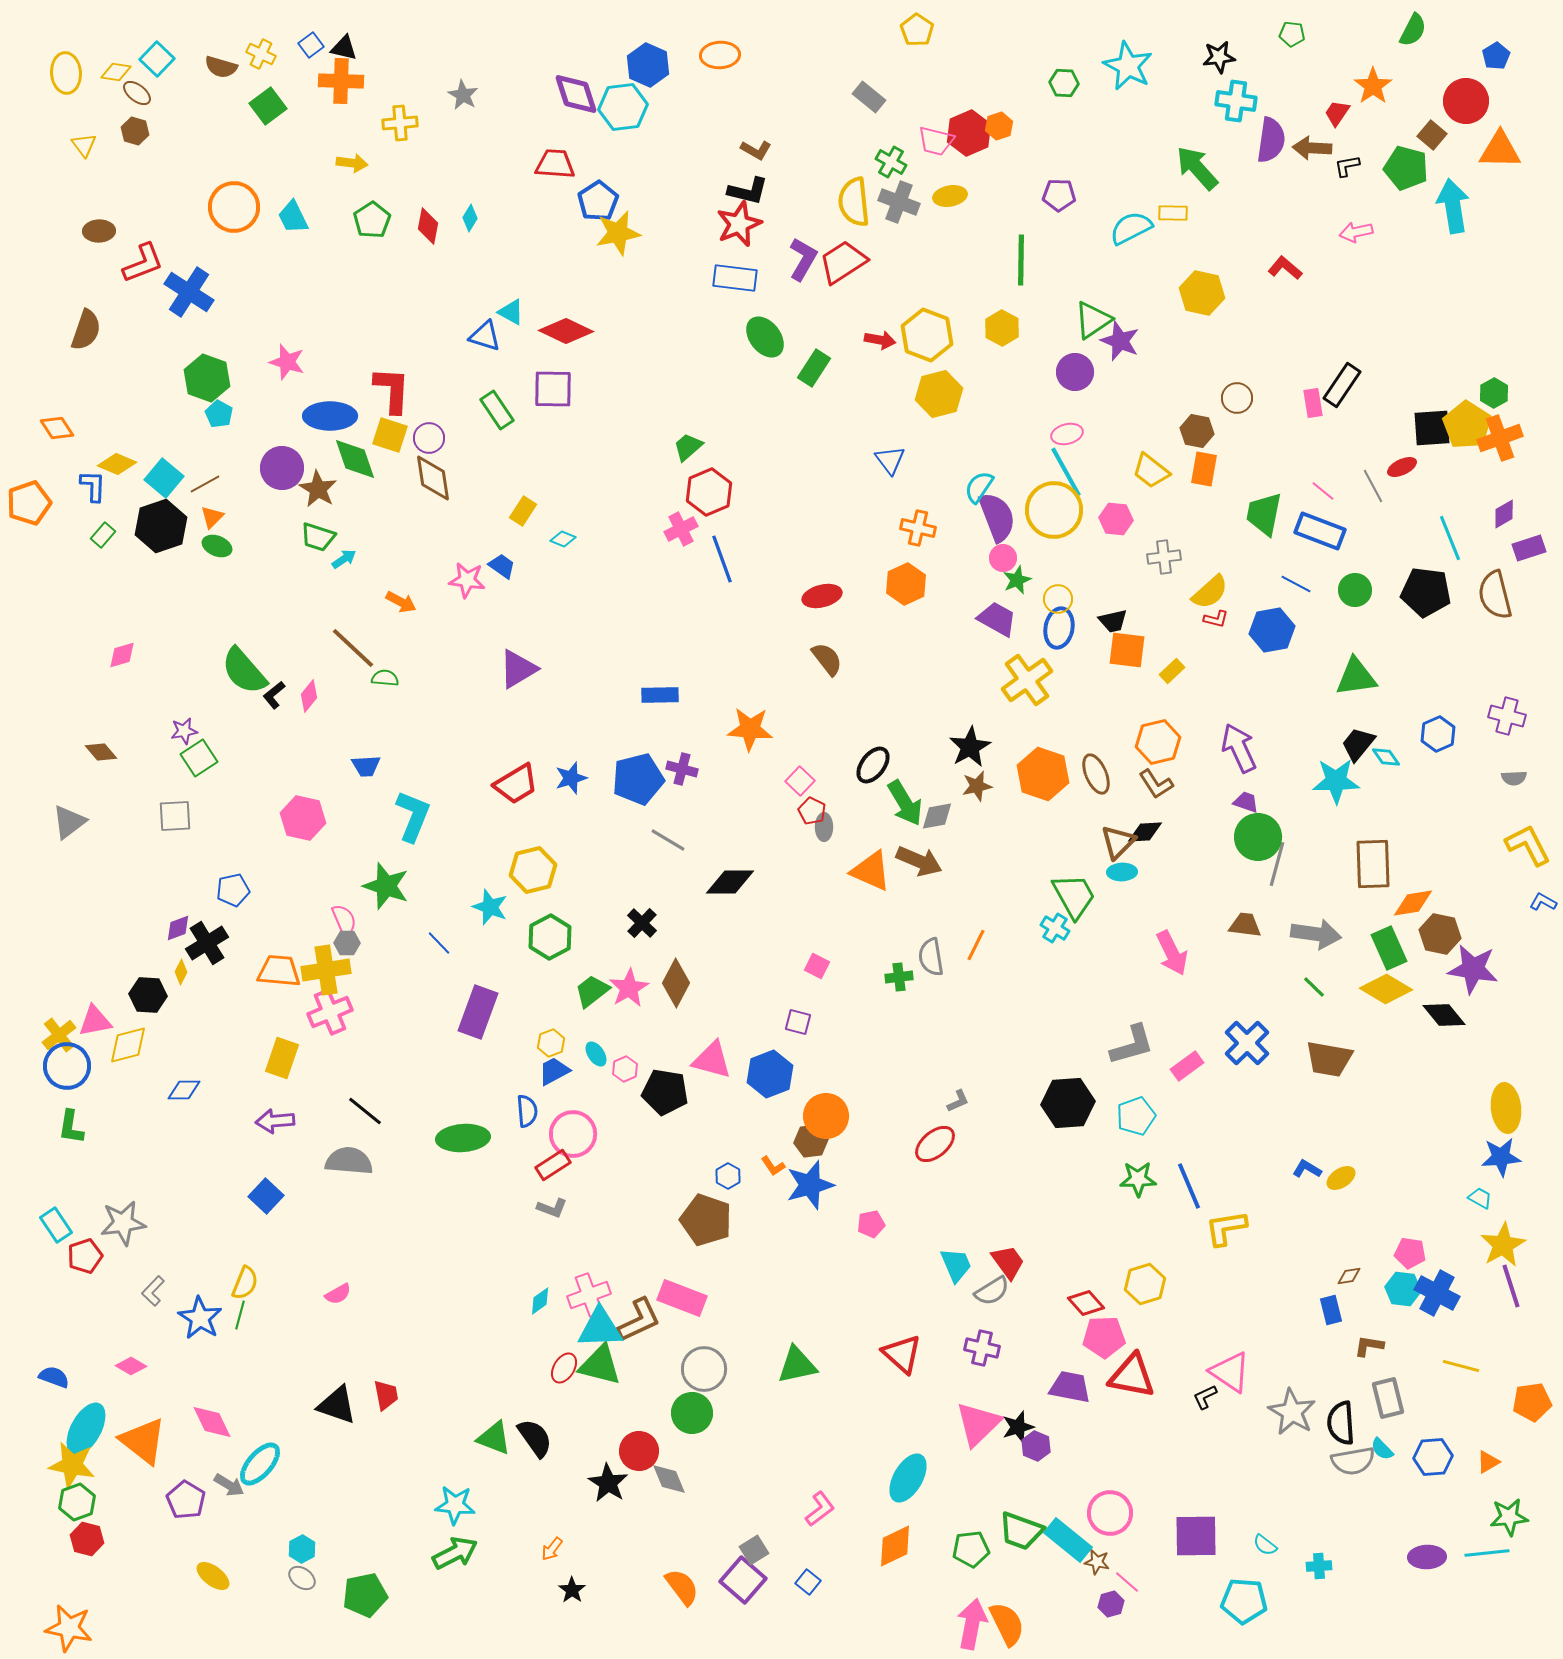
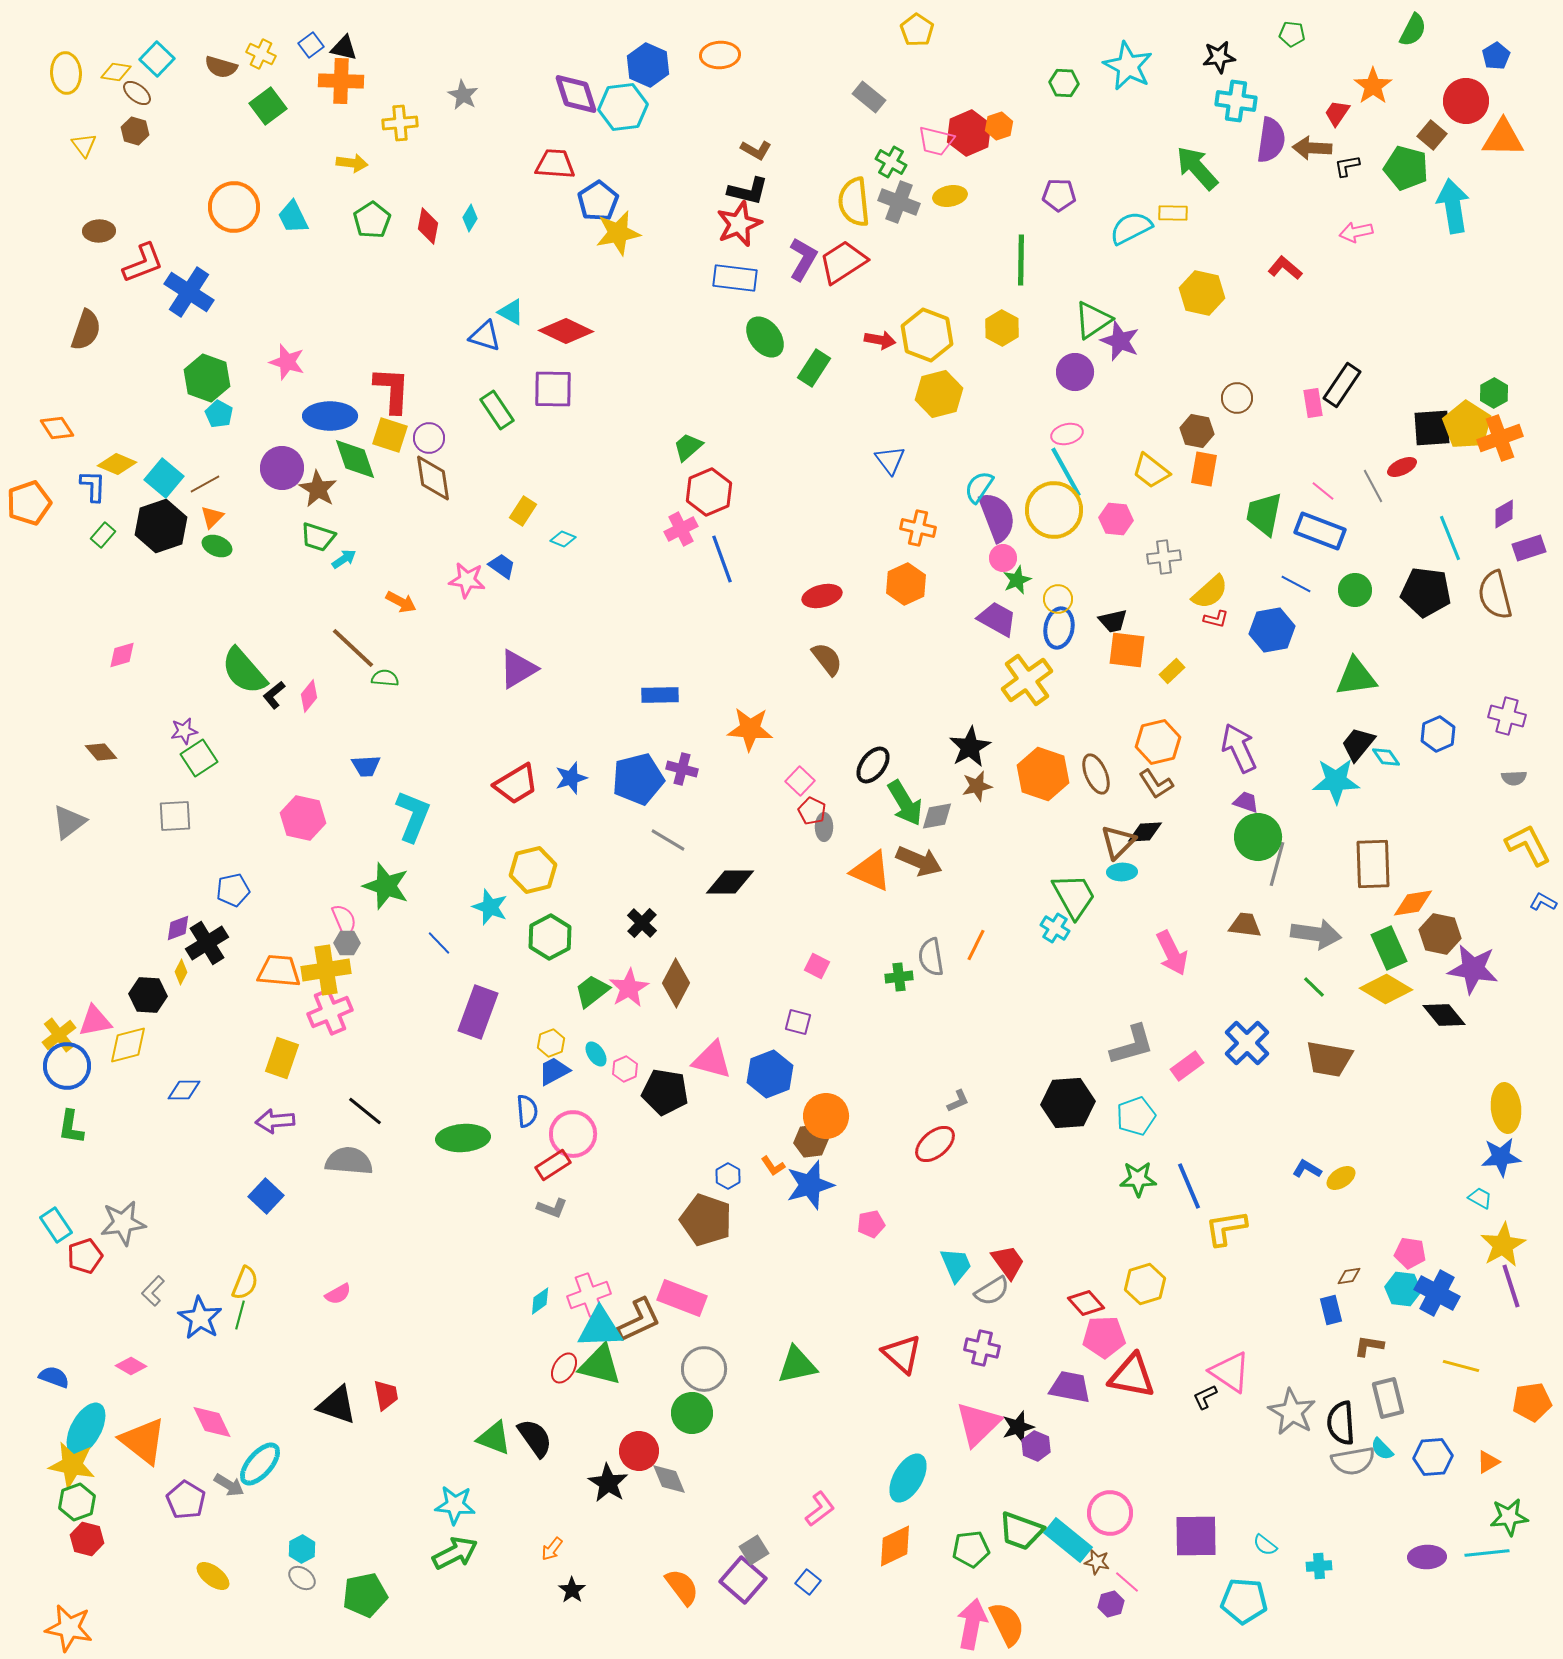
orange triangle at (1500, 150): moved 3 px right, 12 px up
